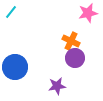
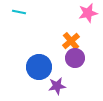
cyan line: moved 8 px right; rotated 64 degrees clockwise
orange cross: rotated 24 degrees clockwise
blue circle: moved 24 px right
